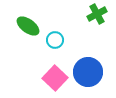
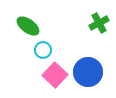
green cross: moved 2 px right, 9 px down
cyan circle: moved 12 px left, 10 px down
pink square: moved 3 px up
